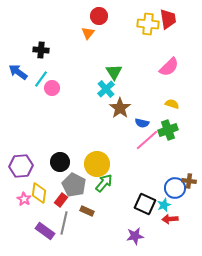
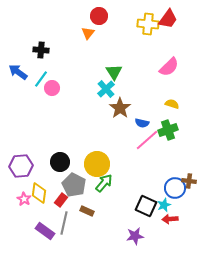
red trapezoid: rotated 45 degrees clockwise
black square: moved 1 px right, 2 px down
